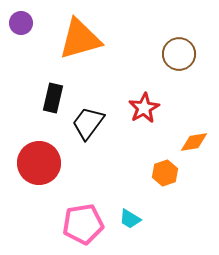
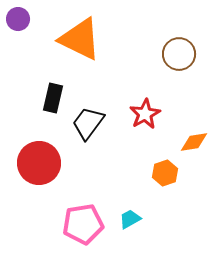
purple circle: moved 3 px left, 4 px up
orange triangle: rotated 42 degrees clockwise
red star: moved 1 px right, 6 px down
cyan trapezoid: rotated 120 degrees clockwise
